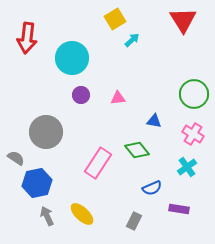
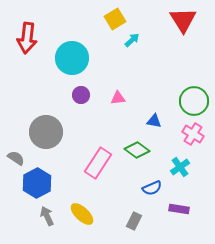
green circle: moved 7 px down
green diamond: rotated 15 degrees counterclockwise
cyan cross: moved 7 px left
blue hexagon: rotated 16 degrees counterclockwise
